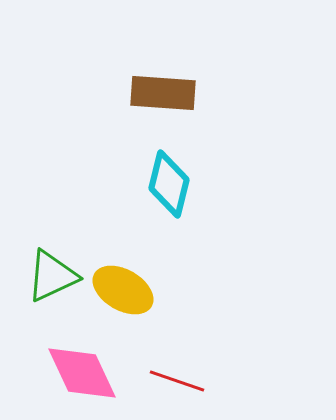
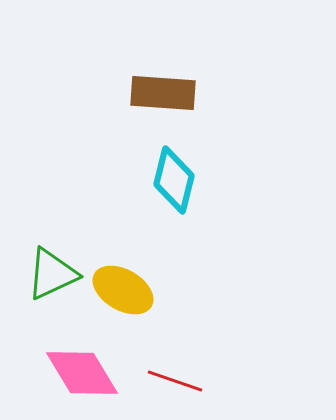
cyan diamond: moved 5 px right, 4 px up
green triangle: moved 2 px up
pink diamond: rotated 6 degrees counterclockwise
red line: moved 2 px left
